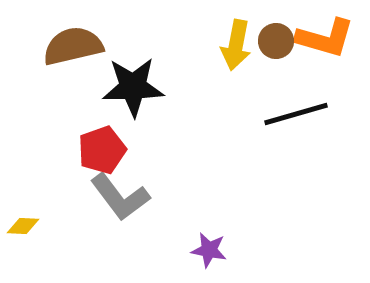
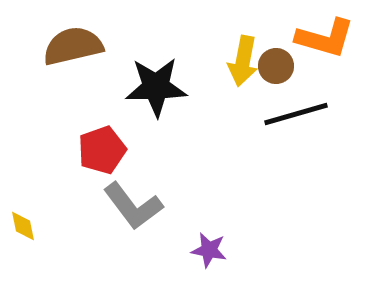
brown circle: moved 25 px down
yellow arrow: moved 7 px right, 16 px down
black star: moved 23 px right
gray L-shape: moved 13 px right, 9 px down
yellow diamond: rotated 76 degrees clockwise
